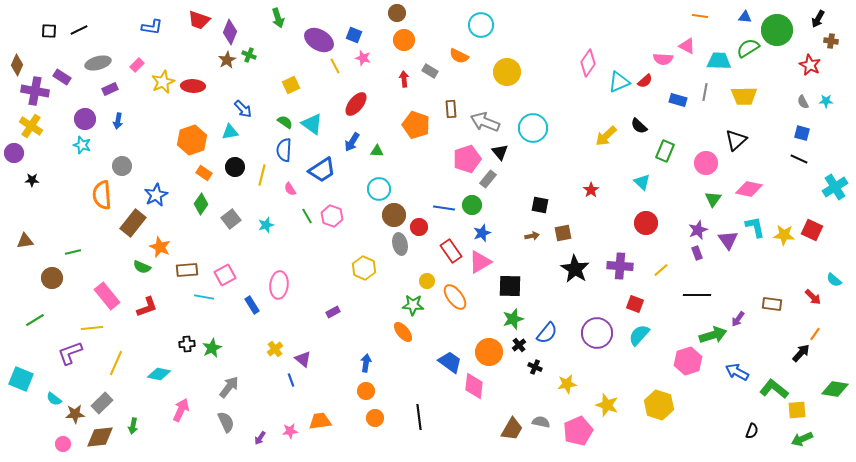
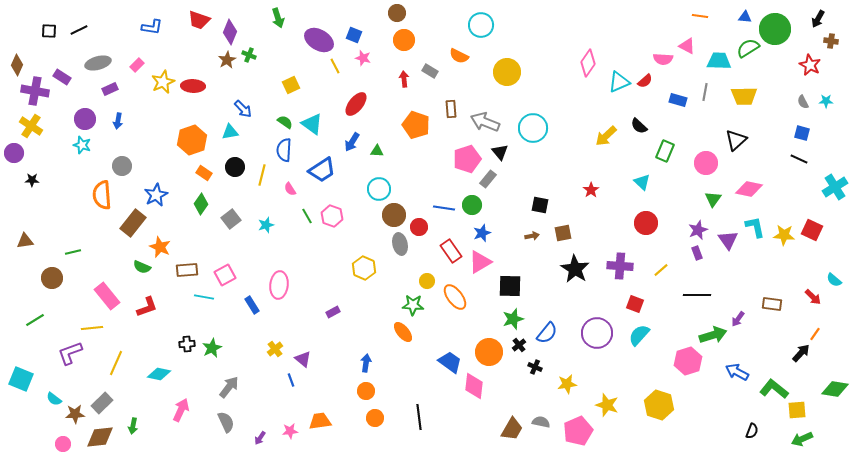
green circle at (777, 30): moved 2 px left, 1 px up
